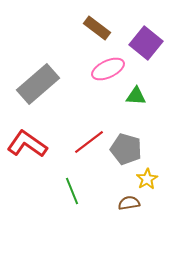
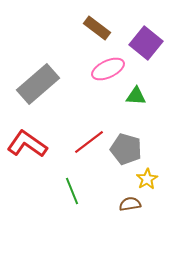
brown semicircle: moved 1 px right, 1 px down
